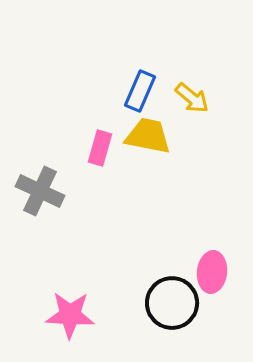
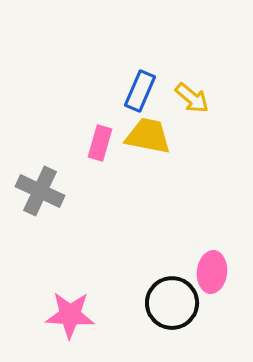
pink rectangle: moved 5 px up
